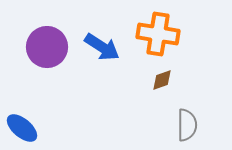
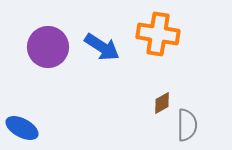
purple circle: moved 1 px right
brown diamond: moved 23 px down; rotated 10 degrees counterclockwise
blue ellipse: rotated 12 degrees counterclockwise
